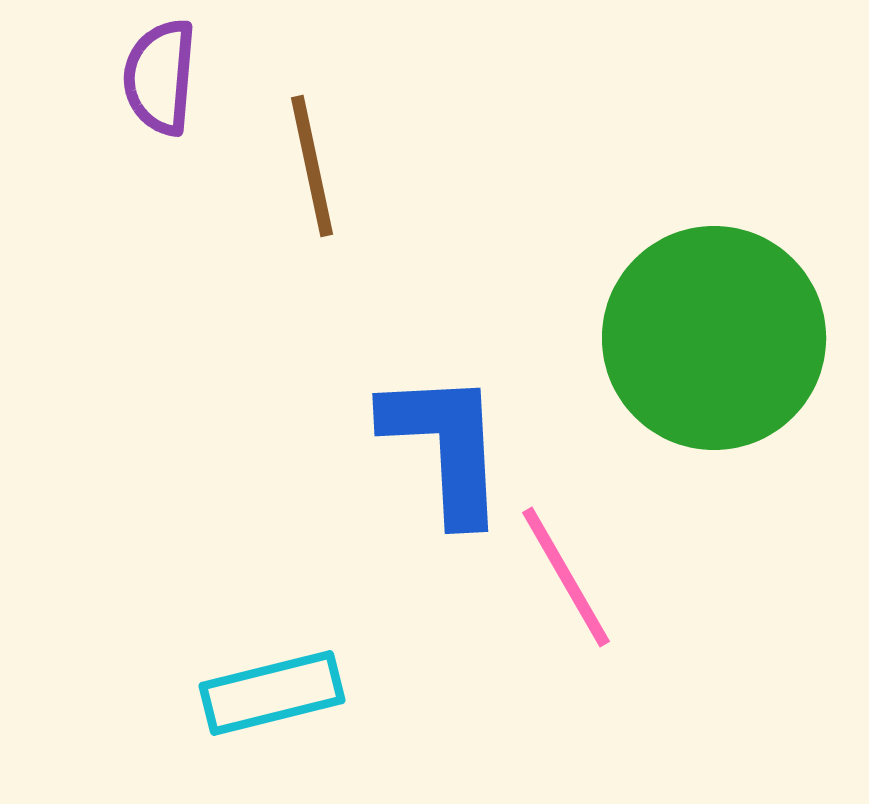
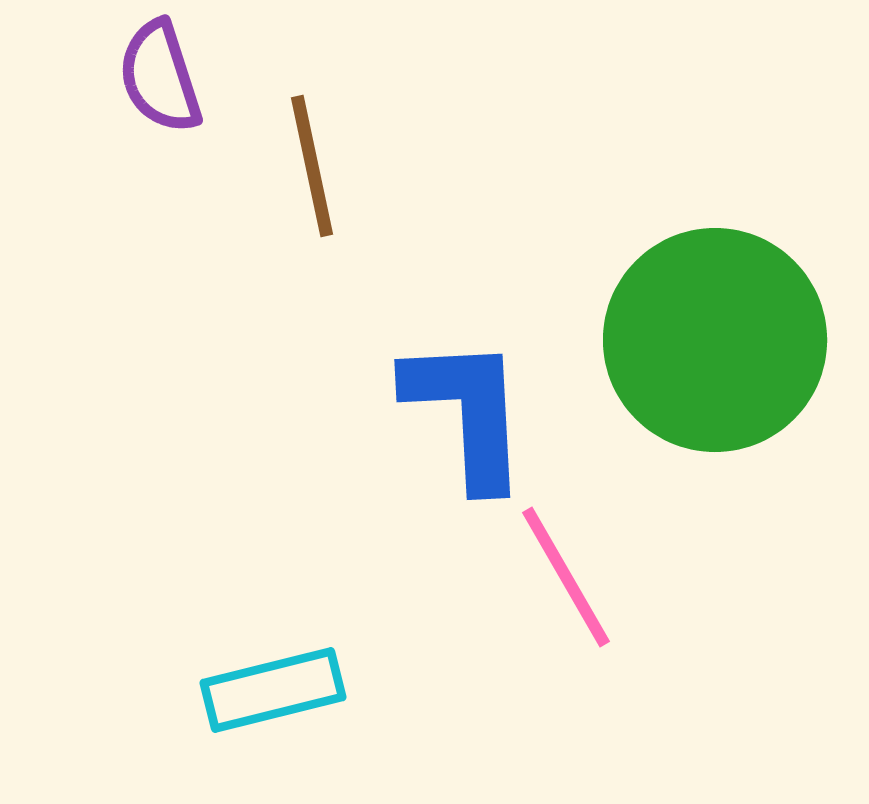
purple semicircle: rotated 23 degrees counterclockwise
green circle: moved 1 px right, 2 px down
blue L-shape: moved 22 px right, 34 px up
cyan rectangle: moved 1 px right, 3 px up
